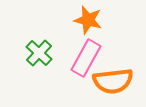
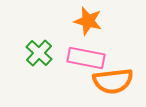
orange star: moved 1 px down
pink rectangle: rotated 72 degrees clockwise
